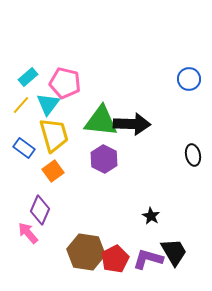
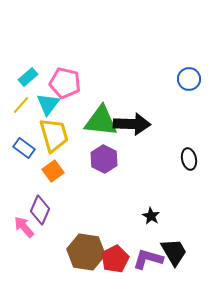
black ellipse: moved 4 px left, 4 px down
pink arrow: moved 4 px left, 6 px up
